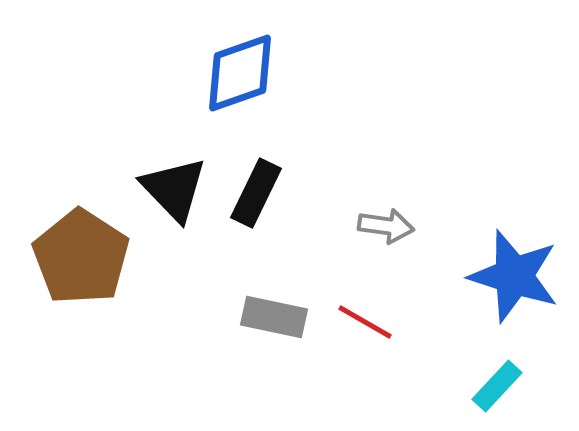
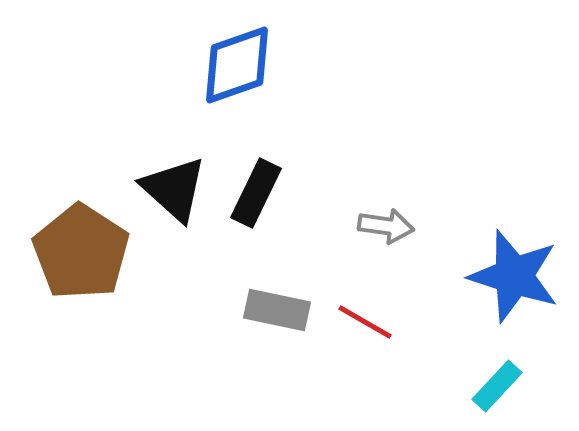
blue diamond: moved 3 px left, 8 px up
black triangle: rotated 4 degrees counterclockwise
brown pentagon: moved 5 px up
gray rectangle: moved 3 px right, 7 px up
